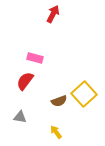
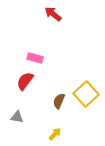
red arrow: rotated 78 degrees counterclockwise
yellow square: moved 2 px right
brown semicircle: rotated 133 degrees clockwise
gray triangle: moved 3 px left
yellow arrow: moved 1 px left, 2 px down; rotated 80 degrees clockwise
